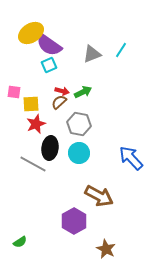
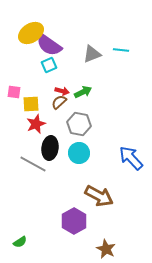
cyan line: rotated 63 degrees clockwise
